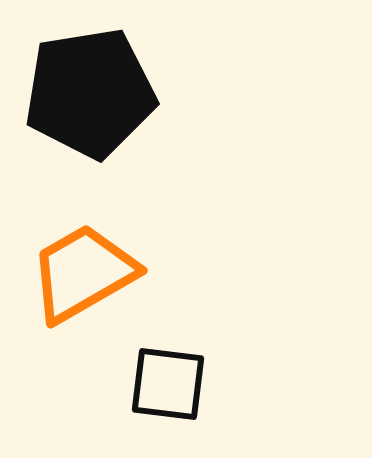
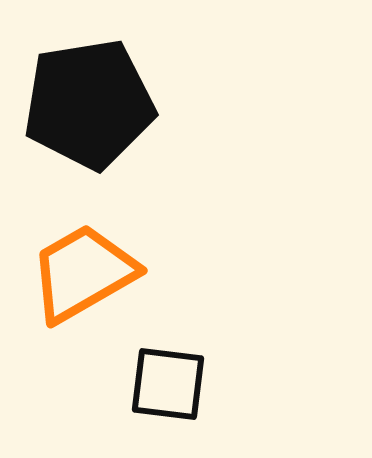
black pentagon: moved 1 px left, 11 px down
